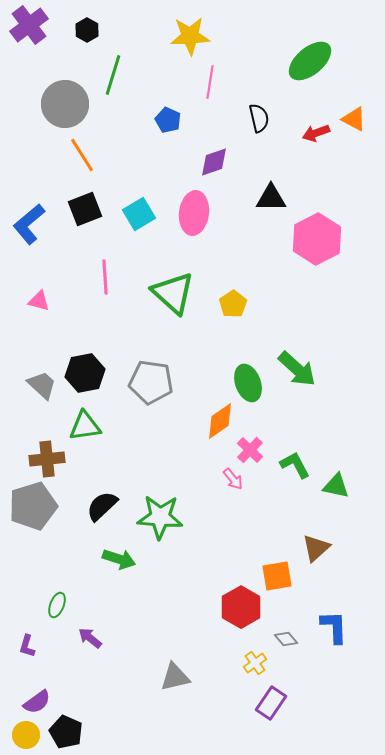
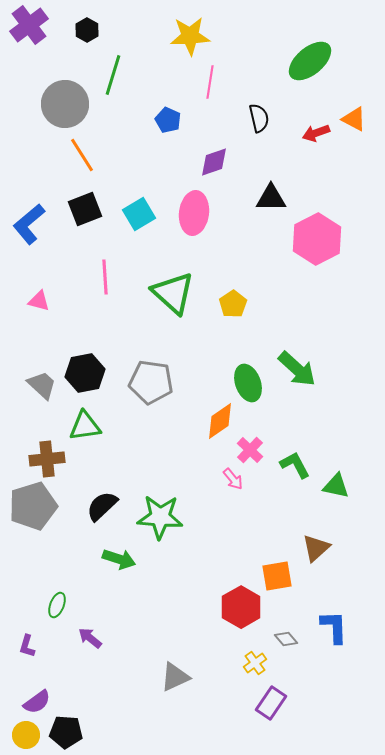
gray triangle at (175, 677): rotated 12 degrees counterclockwise
black pentagon at (66, 732): rotated 20 degrees counterclockwise
